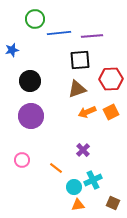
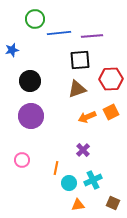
orange arrow: moved 5 px down
orange line: rotated 64 degrees clockwise
cyan circle: moved 5 px left, 4 px up
